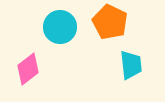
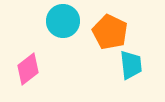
orange pentagon: moved 10 px down
cyan circle: moved 3 px right, 6 px up
